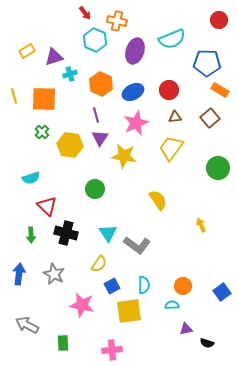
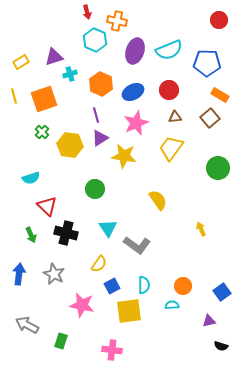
red arrow at (85, 13): moved 2 px right, 1 px up; rotated 24 degrees clockwise
cyan semicircle at (172, 39): moved 3 px left, 11 px down
yellow rectangle at (27, 51): moved 6 px left, 11 px down
orange rectangle at (220, 90): moved 5 px down
orange square at (44, 99): rotated 20 degrees counterclockwise
purple triangle at (100, 138): rotated 24 degrees clockwise
yellow arrow at (201, 225): moved 4 px down
cyan triangle at (108, 233): moved 5 px up
green arrow at (31, 235): rotated 21 degrees counterclockwise
purple triangle at (186, 329): moved 23 px right, 8 px up
green rectangle at (63, 343): moved 2 px left, 2 px up; rotated 21 degrees clockwise
black semicircle at (207, 343): moved 14 px right, 3 px down
pink cross at (112, 350): rotated 12 degrees clockwise
